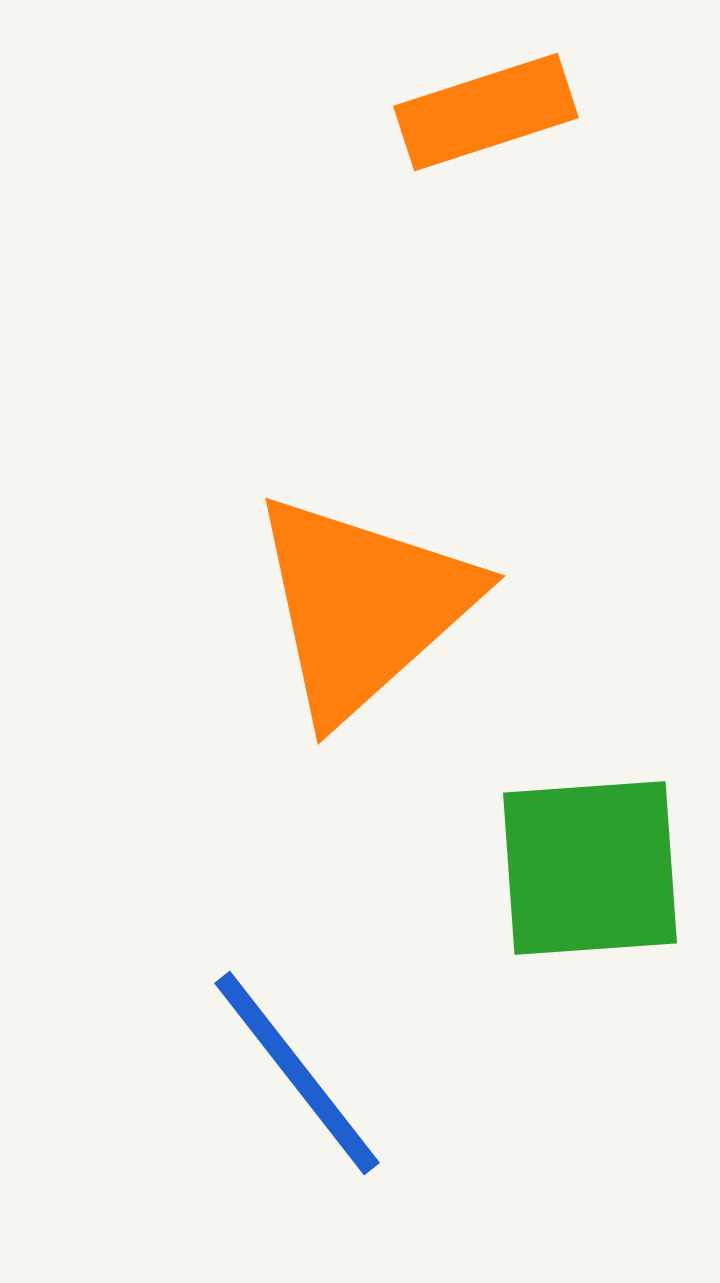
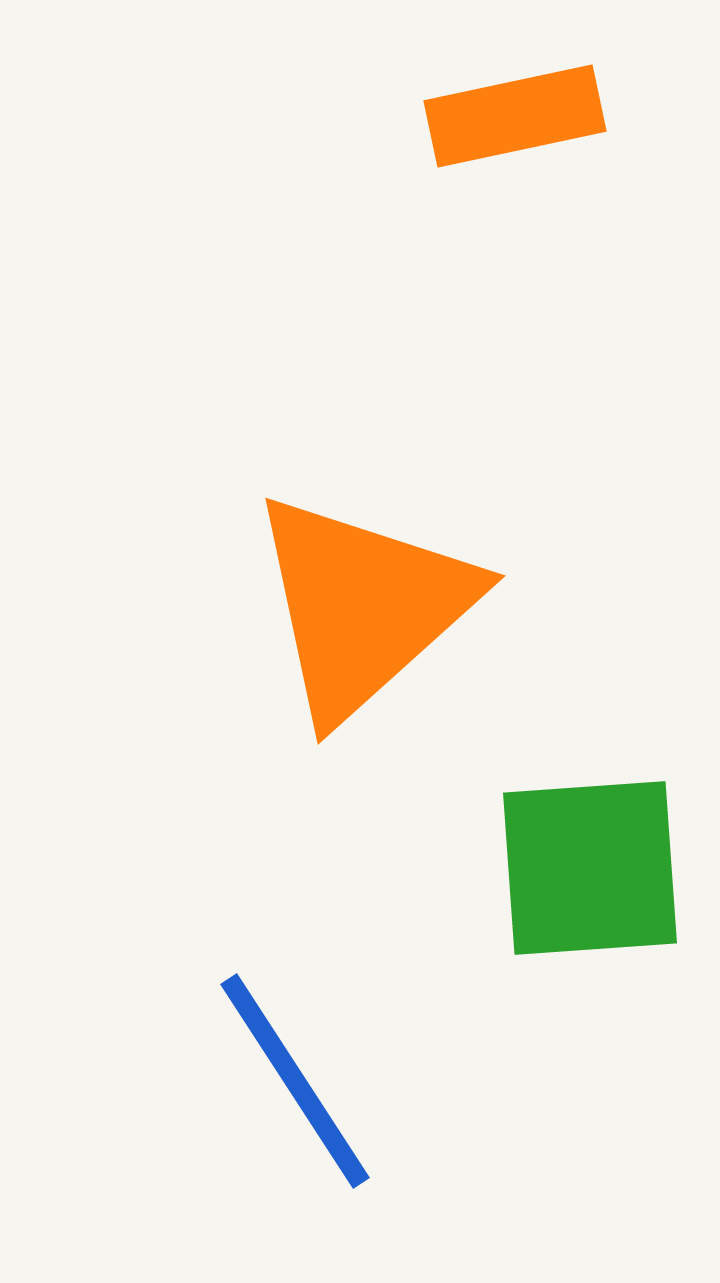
orange rectangle: moved 29 px right, 4 px down; rotated 6 degrees clockwise
blue line: moved 2 px left, 8 px down; rotated 5 degrees clockwise
